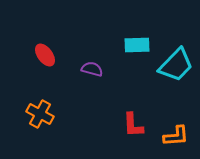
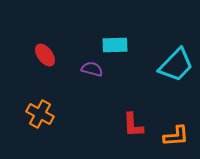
cyan rectangle: moved 22 px left
